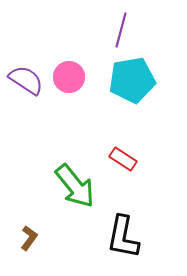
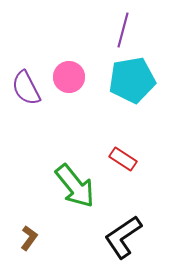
purple line: moved 2 px right
purple semicircle: moved 8 px down; rotated 150 degrees counterclockwise
black L-shape: rotated 45 degrees clockwise
